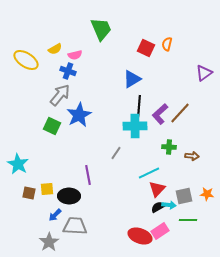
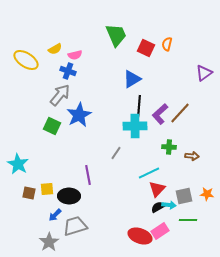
green trapezoid: moved 15 px right, 6 px down
gray trapezoid: rotated 20 degrees counterclockwise
